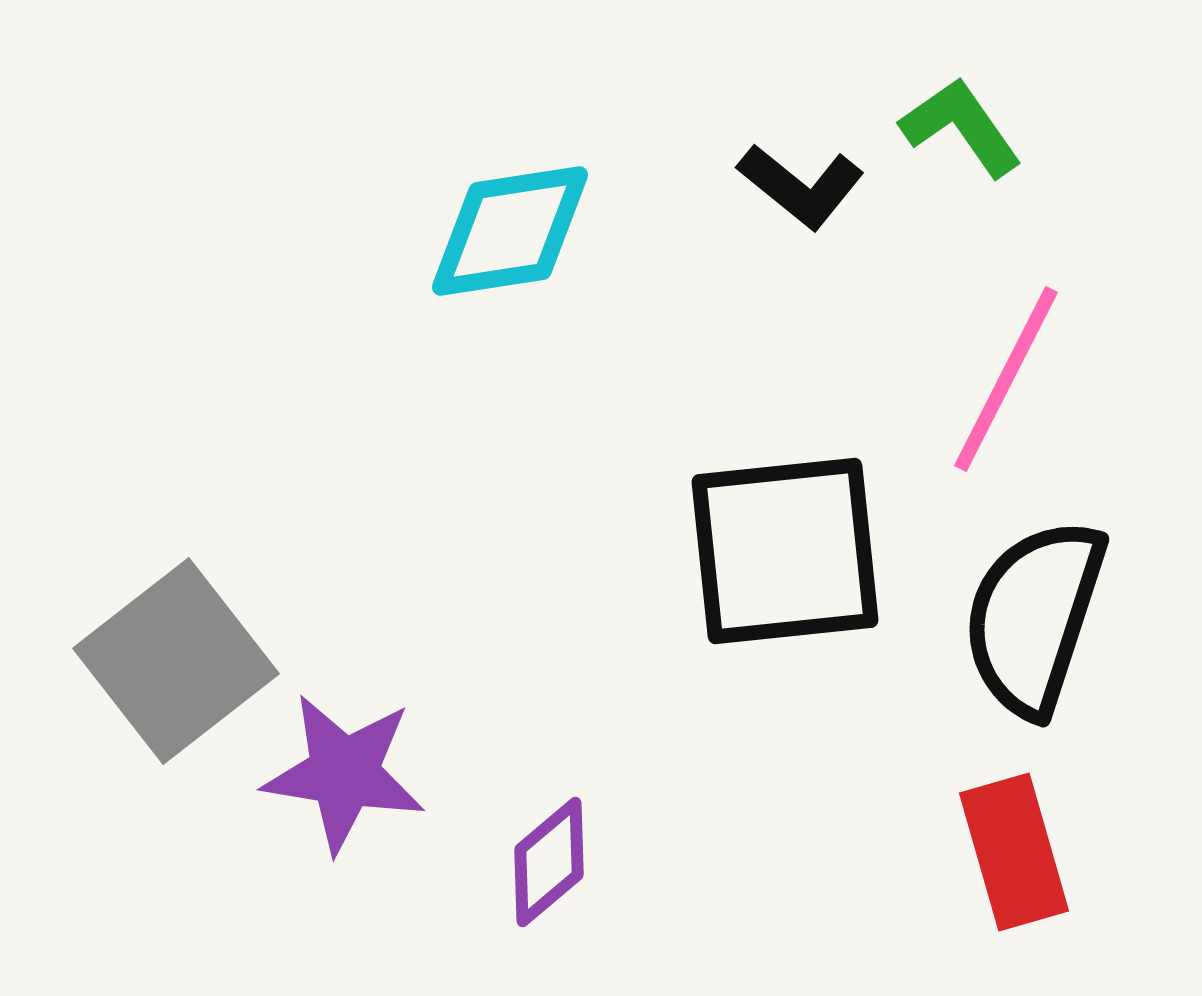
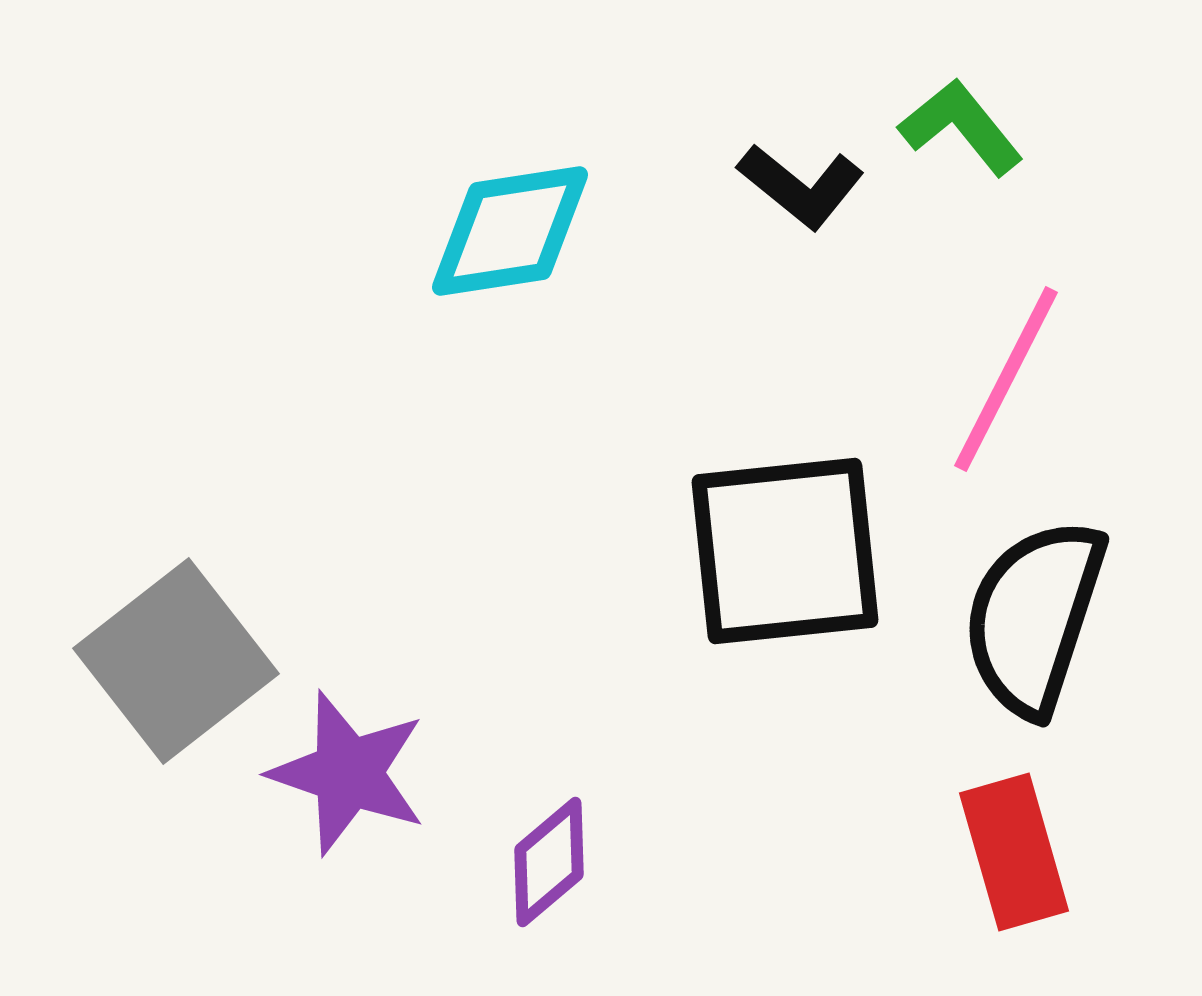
green L-shape: rotated 4 degrees counterclockwise
purple star: moved 4 px right; rotated 10 degrees clockwise
